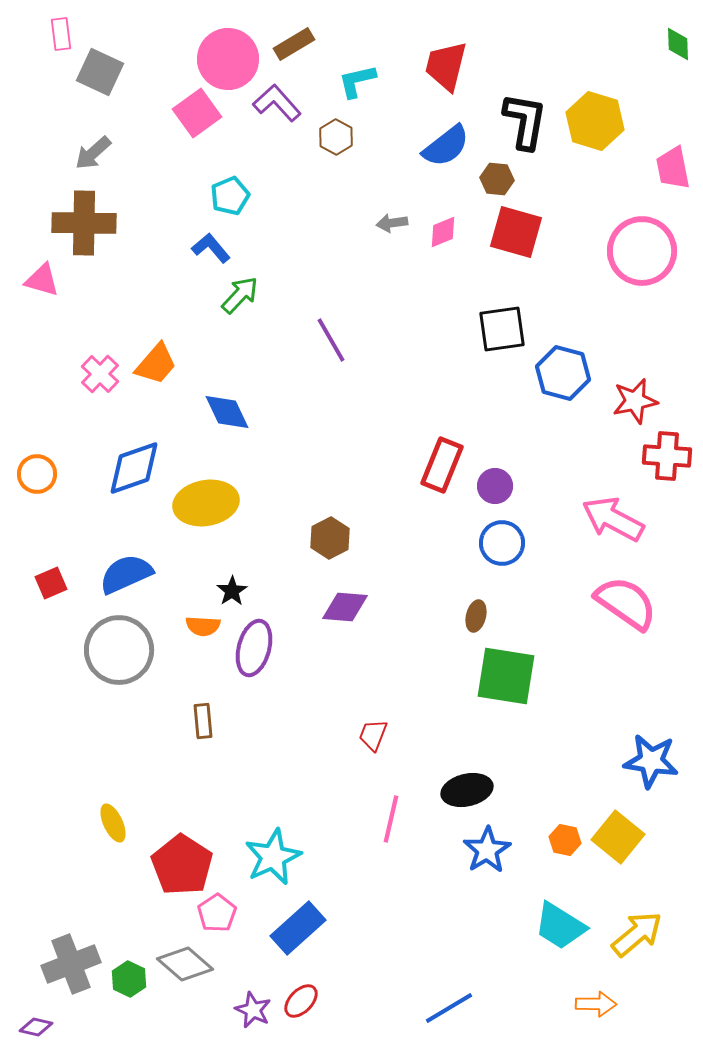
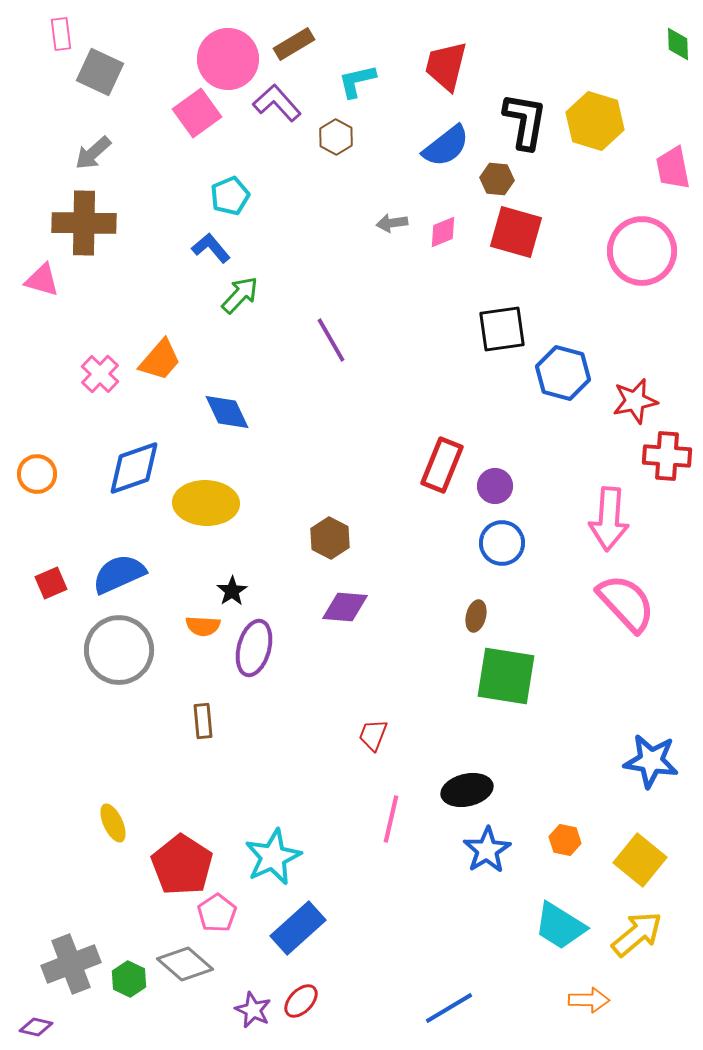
orange trapezoid at (156, 364): moved 4 px right, 4 px up
yellow ellipse at (206, 503): rotated 12 degrees clockwise
pink arrow at (613, 519): moved 4 px left; rotated 114 degrees counterclockwise
brown hexagon at (330, 538): rotated 6 degrees counterclockwise
blue semicircle at (126, 574): moved 7 px left
pink semicircle at (626, 603): rotated 12 degrees clockwise
yellow square at (618, 837): moved 22 px right, 23 px down
orange arrow at (596, 1004): moved 7 px left, 4 px up
